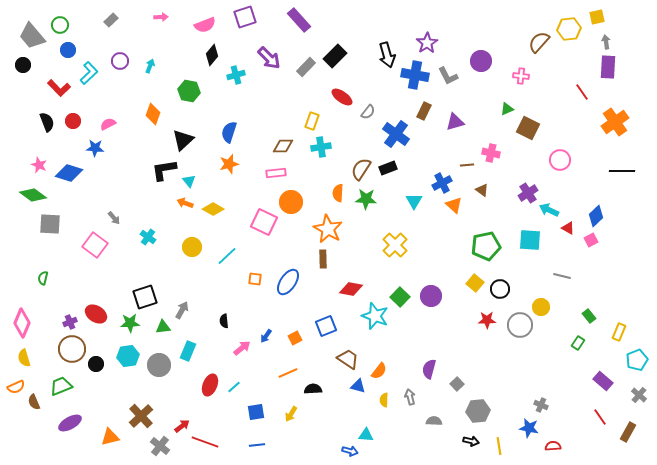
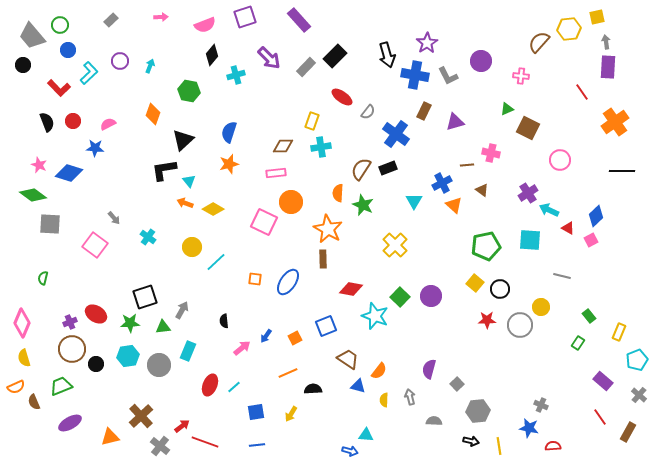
green star at (366, 199): moved 3 px left, 6 px down; rotated 20 degrees clockwise
cyan line at (227, 256): moved 11 px left, 6 px down
